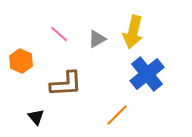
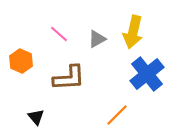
brown L-shape: moved 3 px right, 6 px up
